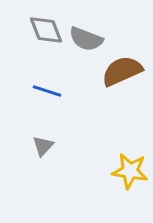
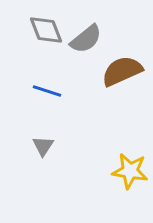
gray semicircle: rotated 60 degrees counterclockwise
gray triangle: rotated 10 degrees counterclockwise
